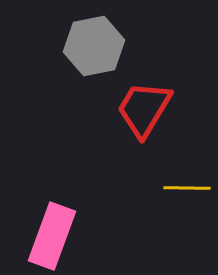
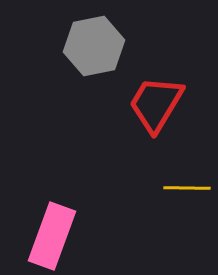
red trapezoid: moved 12 px right, 5 px up
